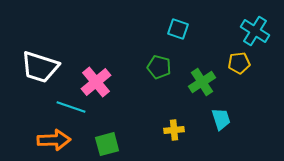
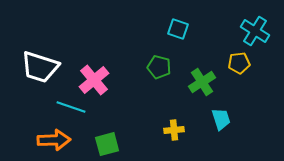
pink cross: moved 2 px left, 2 px up
